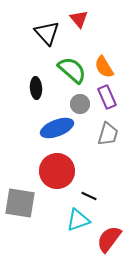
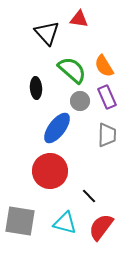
red triangle: rotated 42 degrees counterclockwise
orange semicircle: moved 1 px up
gray circle: moved 3 px up
blue ellipse: rotated 32 degrees counterclockwise
gray trapezoid: moved 1 px left, 1 px down; rotated 15 degrees counterclockwise
red circle: moved 7 px left
black line: rotated 21 degrees clockwise
gray square: moved 18 px down
cyan triangle: moved 13 px left, 3 px down; rotated 35 degrees clockwise
red semicircle: moved 8 px left, 12 px up
